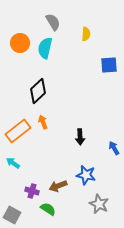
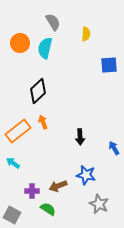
purple cross: rotated 16 degrees counterclockwise
